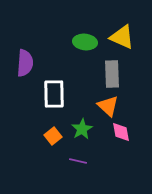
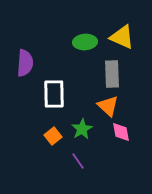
green ellipse: rotated 10 degrees counterclockwise
purple line: rotated 42 degrees clockwise
